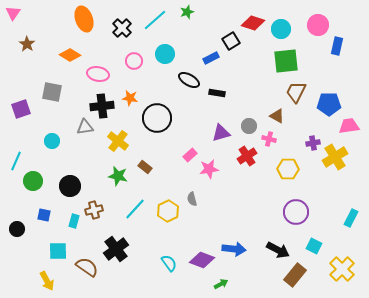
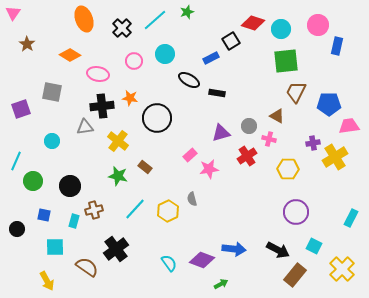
cyan square at (58, 251): moved 3 px left, 4 px up
